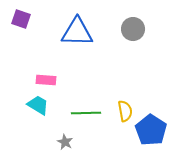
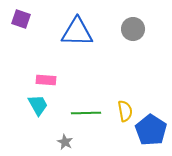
cyan trapezoid: rotated 30 degrees clockwise
